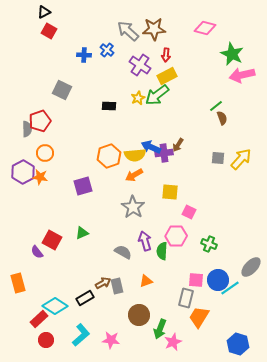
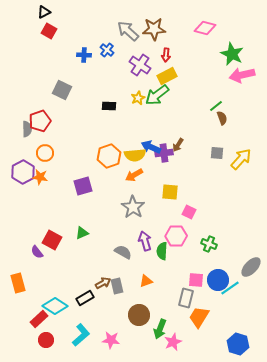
gray square at (218, 158): moved 1 px left, 5 px up
